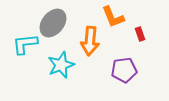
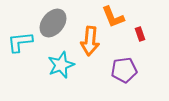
cyan L-shape: moved 5 px left, 2 px up
